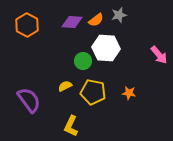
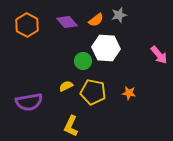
purple diamond: moved 5 px left; rotated 45 degrees clockwise
yellow semicircle: moved 1 px right
purple semicircle: moved 2 px down; rotated 116 degrees clockwise
